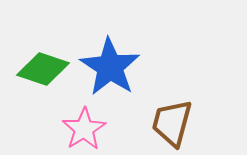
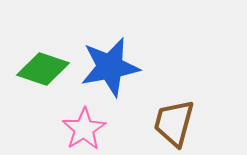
blue star: rotated 28 degrees clockwise
brown trapezoid: moved 2 px right
